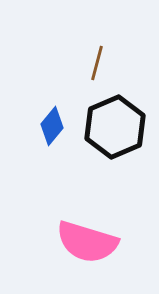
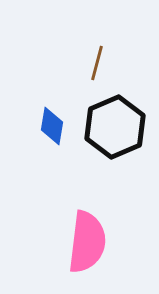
blue diamond: rotated 30 degrees counterclockwise
pink semicircle: rotated 100 degrees counterclockwise
